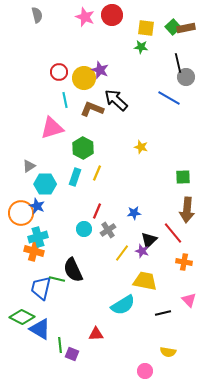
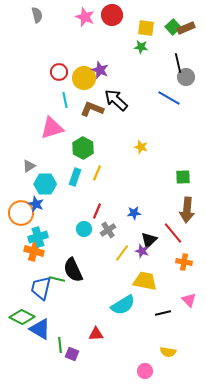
brown rectangle at (186, 28): rotated 12 degrees counterclockwise
blue star at (37, 206): moved 1 px left, 2 px up
